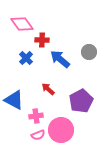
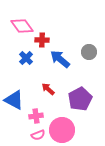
pink diamond: moved 2 px down
purple pentagon: moved 1 px left, 2 px up
pink circle: moved 1 px right
